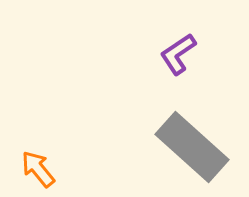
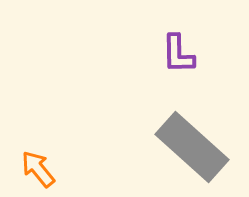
purple L-shape: rotated 57 degrees counterclockwise
